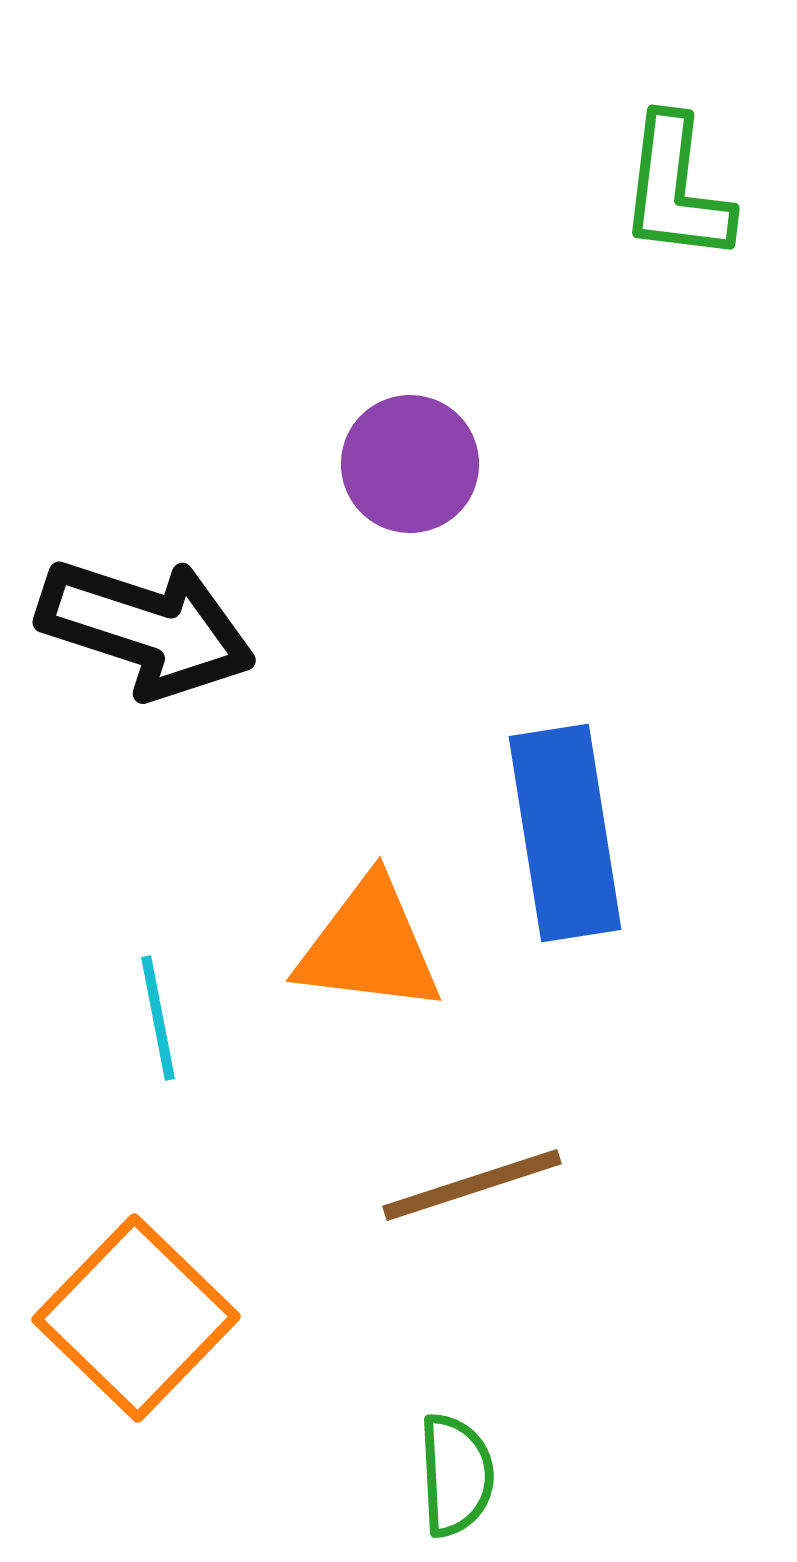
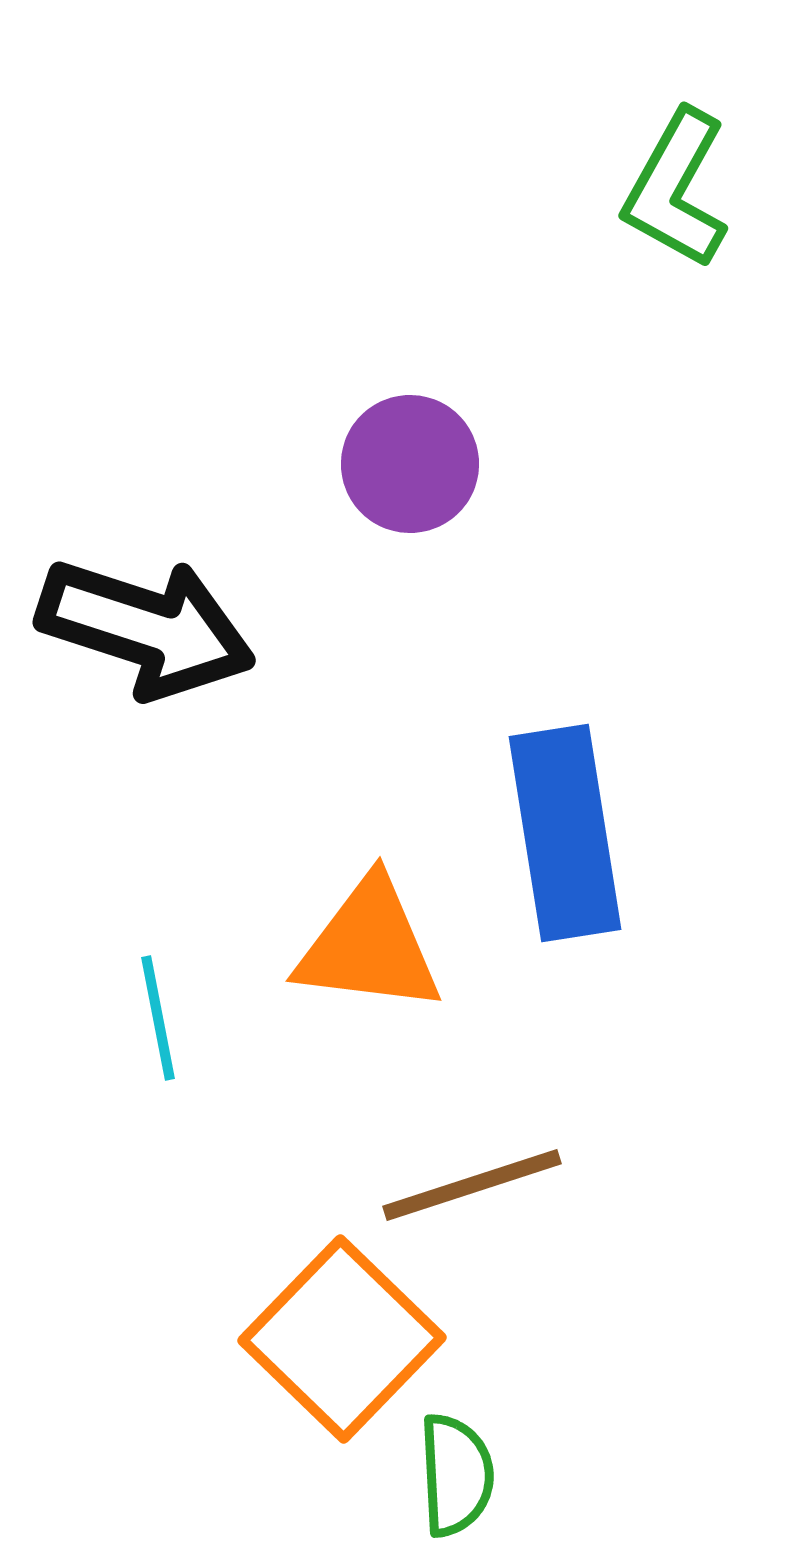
green L-shape: rotated 22 degrees clockwise
orange square: moved 206 px right, 21 px down
